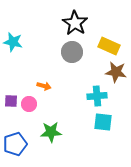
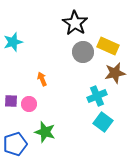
cyan star: rotated 30 degrees counterclockwise
yellow rectangle: moved 1 px left
gray circle: moved 11 px right
brown star: moved 1 px left, 1 px down; rotated 20 degrees counterclockwise
orange arrow: moved 2 px left, 7 px up; rotated 128 degrees counterclockwise
cyan cross: rotated 18 degrees counterclockwise
cyan square: rotated 30 degrees clockwise
green star: moved 6 px left; rotated 20 degrees clockwise
